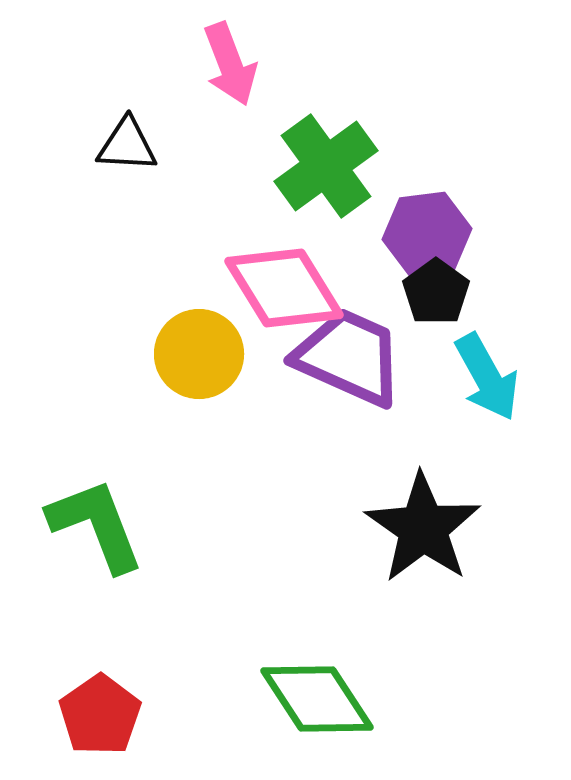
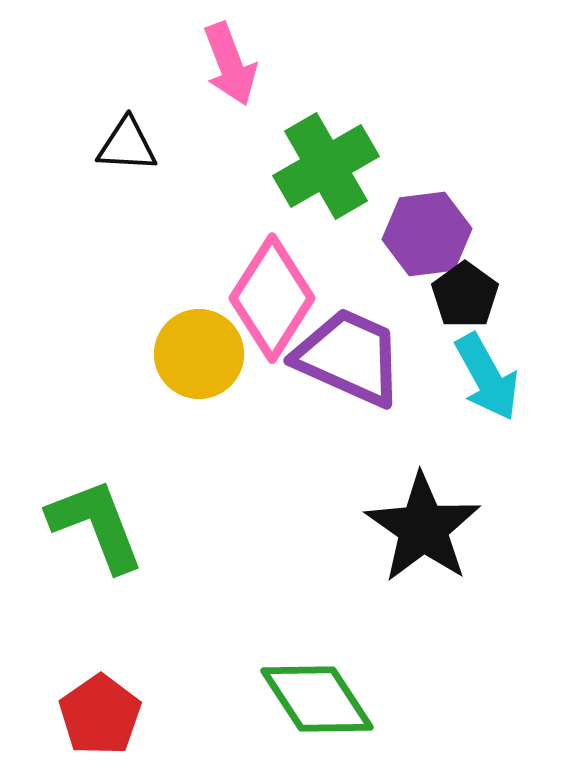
green cross: rotated 6 degrees clockwise
pink diamond: moved 12 px left, 10 px down; rotated 64 degrees clockwise
black pentagon: moved 29 px right, 3 px down
